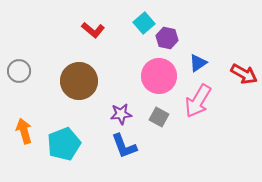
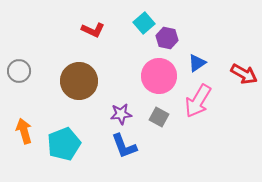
red L-shape: rotated 15 degrees counterclockwise
blue triangle: moved 1 px left
